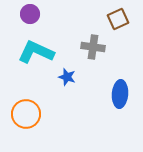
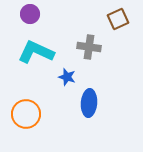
gray cross: moved 4 px left
blue ellipse: moved 31 px left, 9 px down
